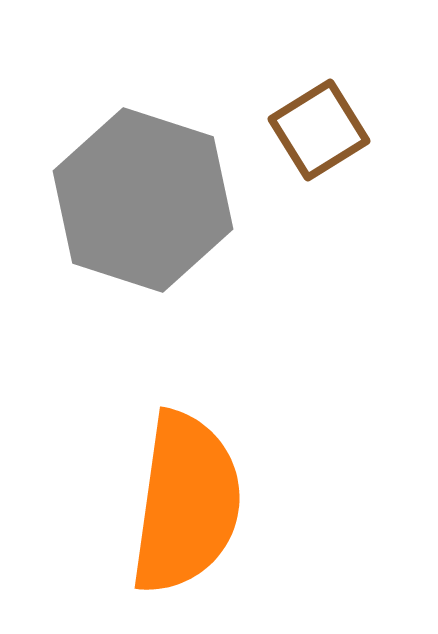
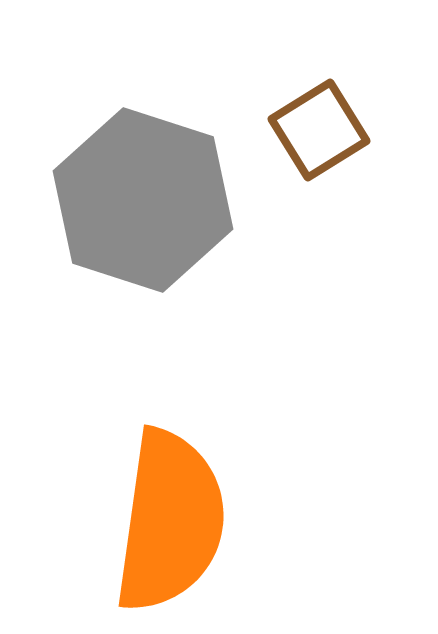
orange semicircle: moved 16 px left, 18 px down
